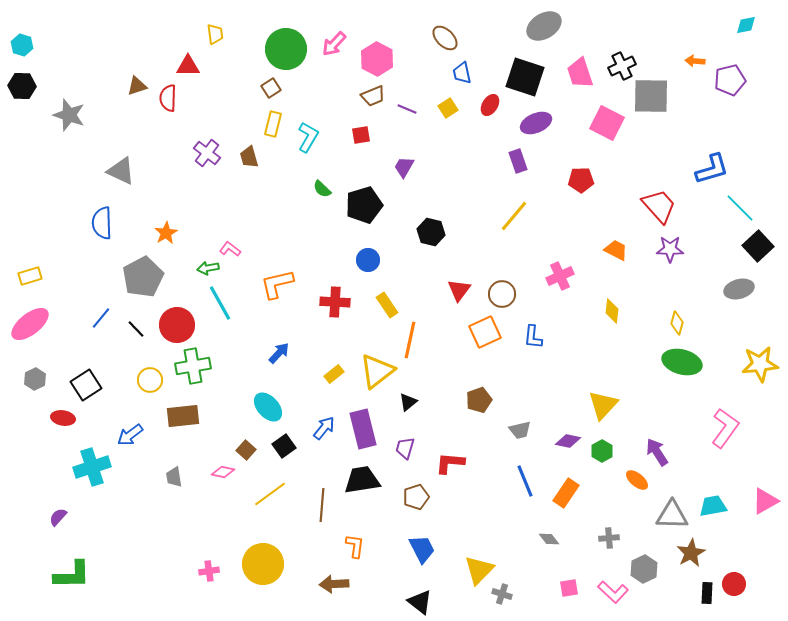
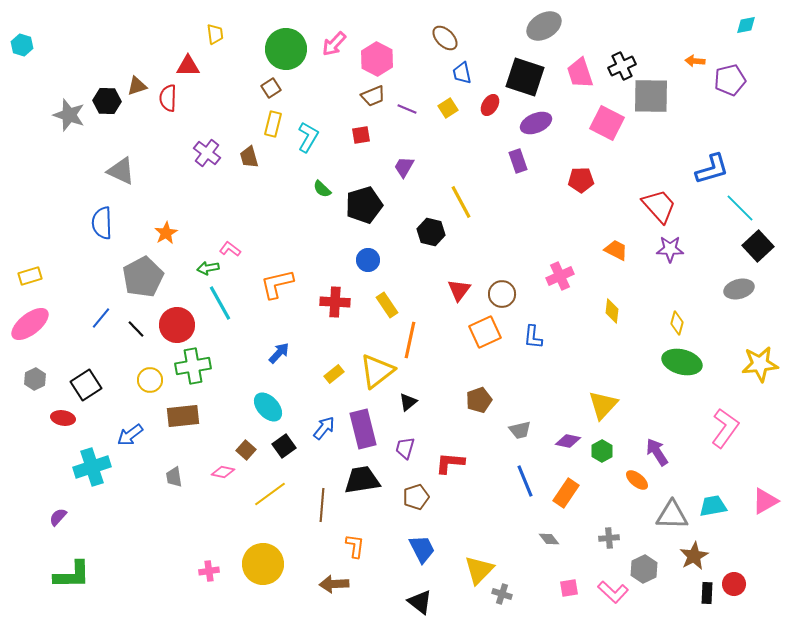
black hexagon at (22, 86): moved 85 px right, 15 px down
yellow line at (514, 216): moved 53 px left, 14 px up; rotated 68 degrees counterclockwise
brown star at (691, 553): moved 3 px right, 3 px down
